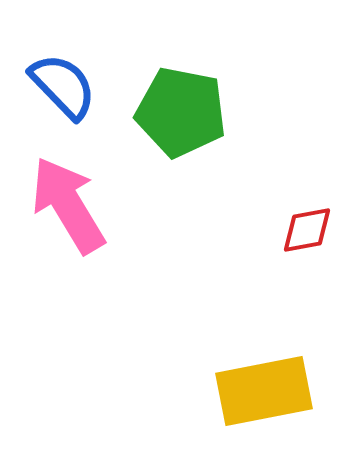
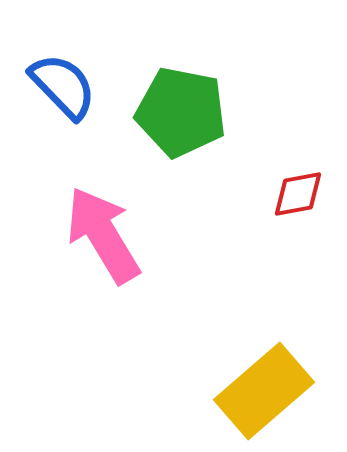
pink arrow: moved 35 px right, 30 px down
red diamond: moved 9 px left, 36 px up
yellow rectangle: rotated 30 degrees counterclockwise
